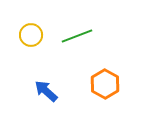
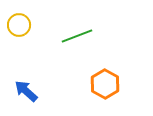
yellow circle: moved 12 px left, 10 px up
blue arrow: moved 20 px left
